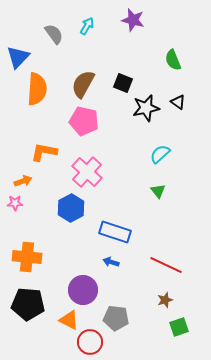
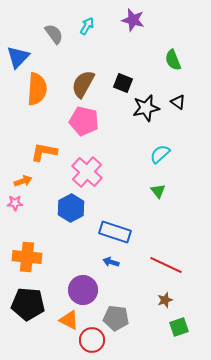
red circle: moved 2 px right, 2 px up
